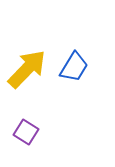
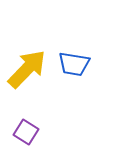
blue trapezoid: moved 3 px up; rotated 68 degrees clockwise
